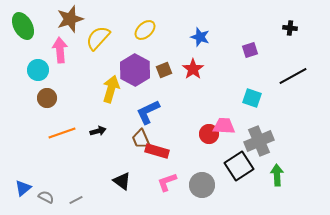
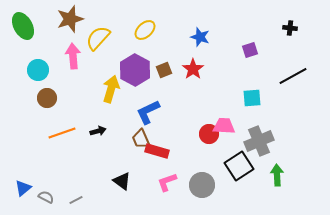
pink arrow: moved 13 px right, 6 px down
cyan square: rotated 24 degrees counterclockwise
